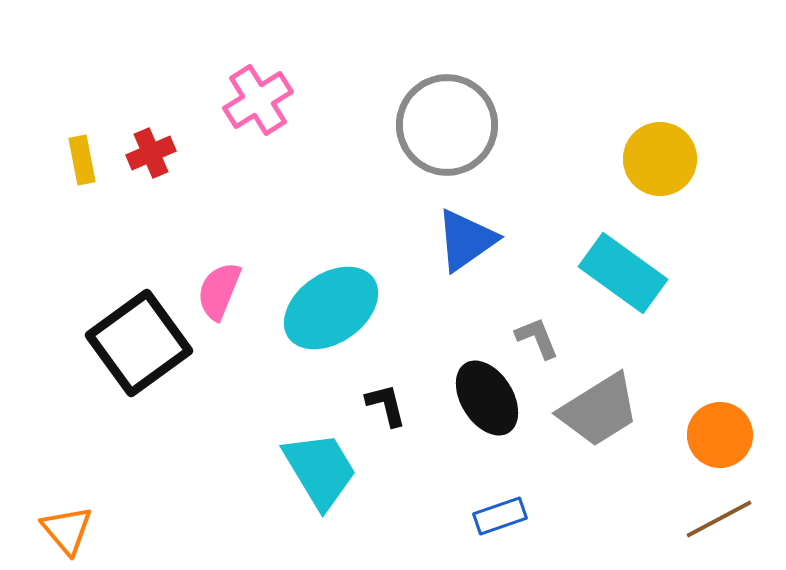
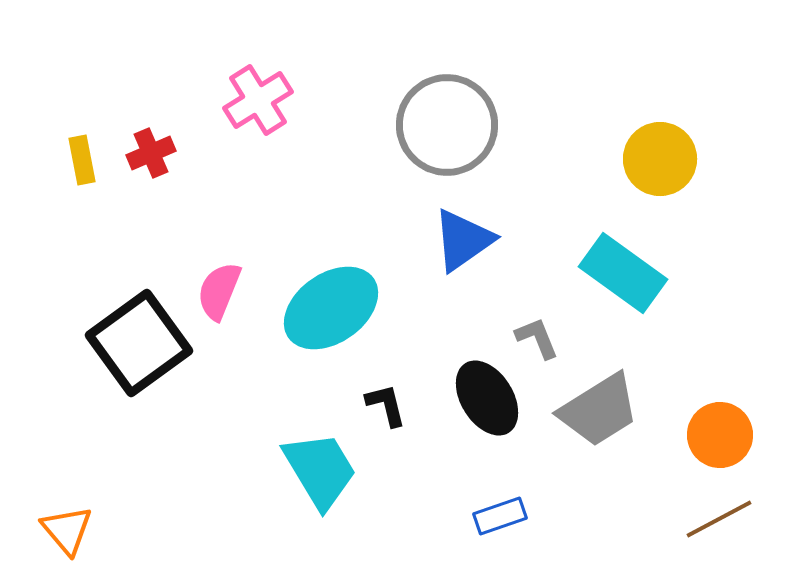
blue triangle: moved 3 px left
